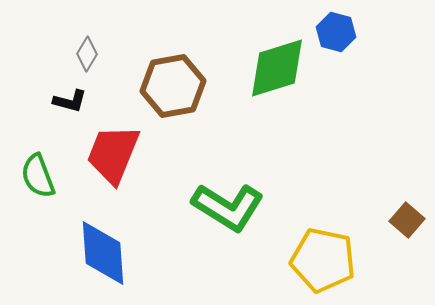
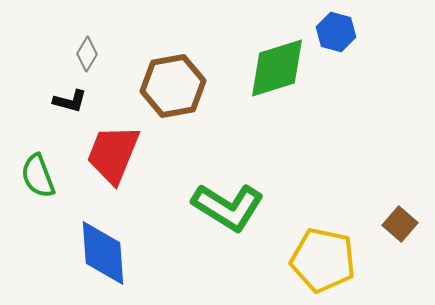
brown square: moved 7 px left, 4 px down
